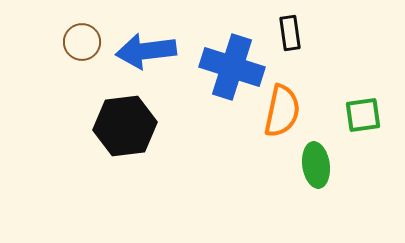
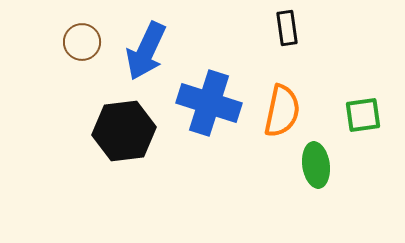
black rectangle: moved 3 px left, 5 px up
blue arrow: rotated 58 degrees counterclockwise
blue cross: moved 23 px left, 36 px down
black hexagon: moved 1 px left, 5 px down
